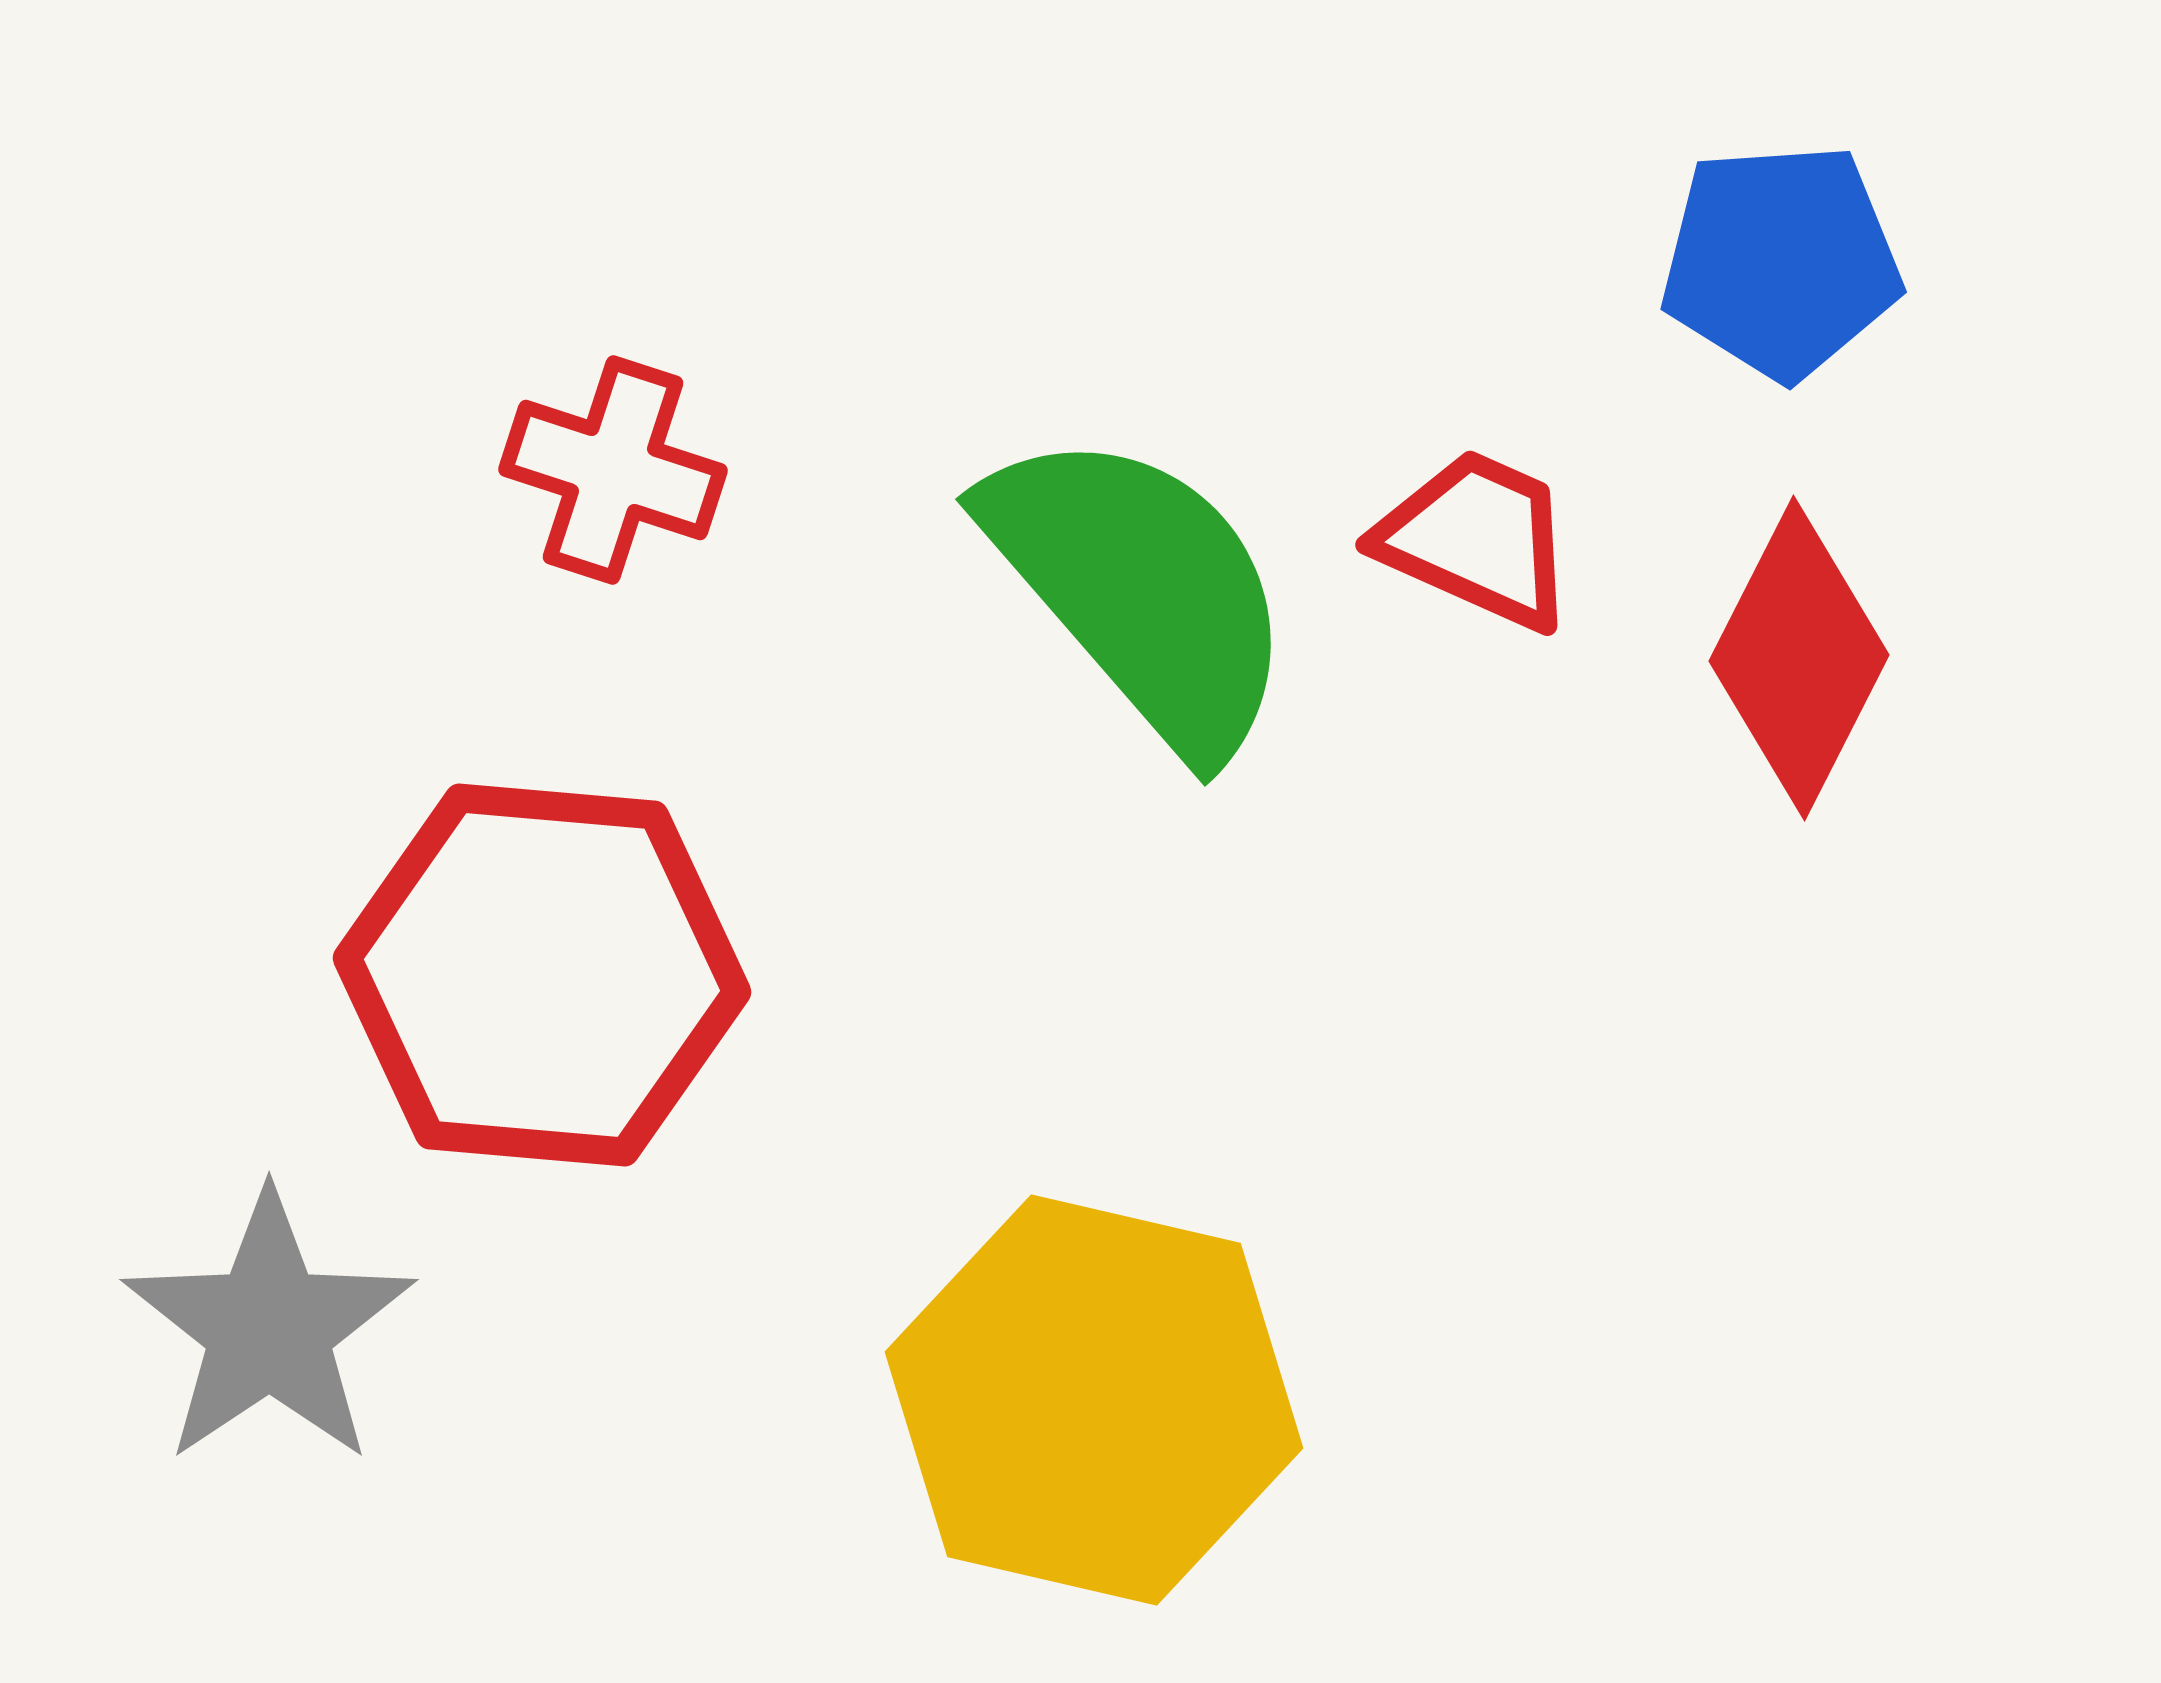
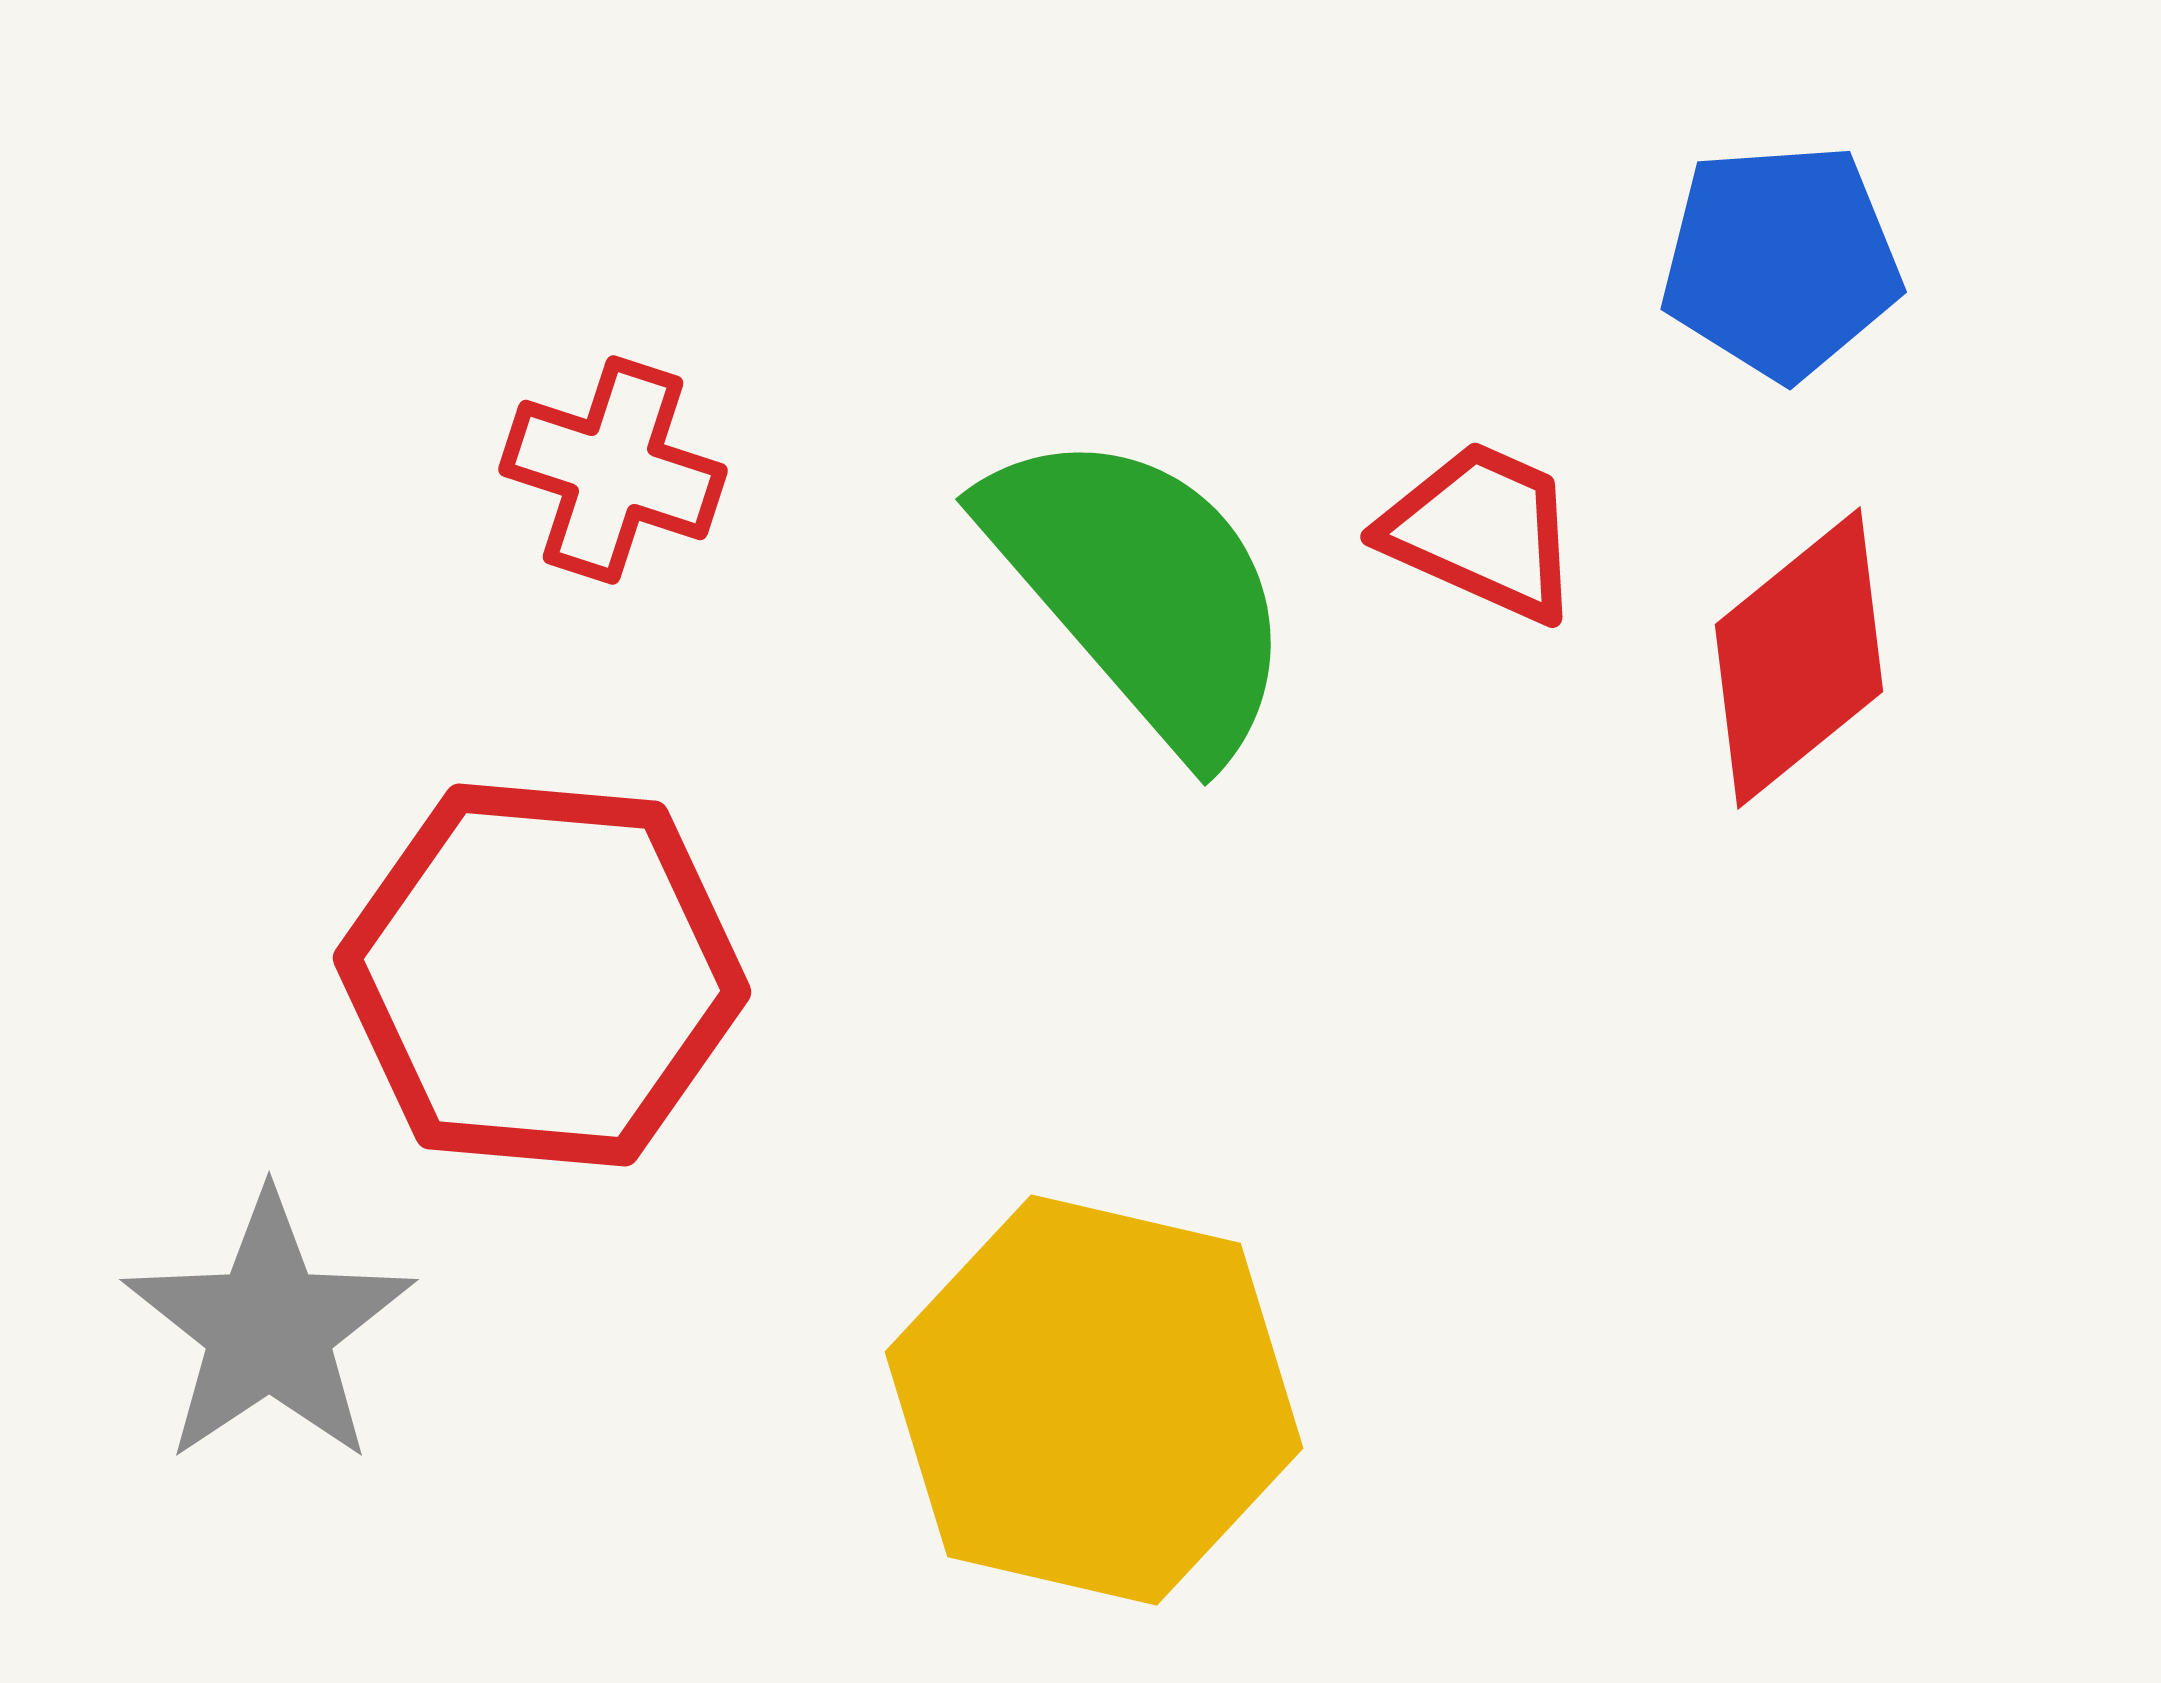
red trapezoid: moved 5 px right, 8 px up
red diamond: rotated 24 degrees clockwise
